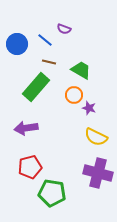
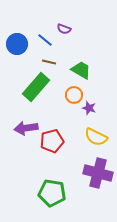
red pentagon: moved 22 px right, 26 px up
